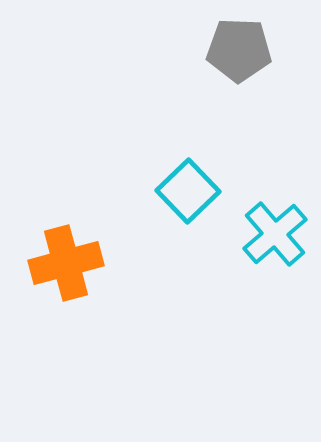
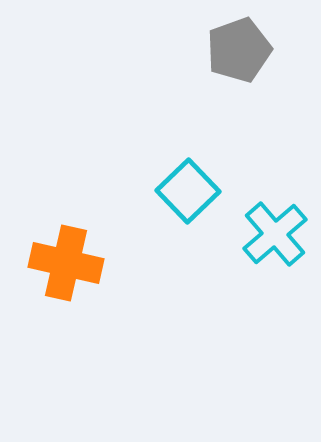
gray pentagon: rotated 22 degrees counterclockwise
orange cross: rotated 28 degrees clockwise
